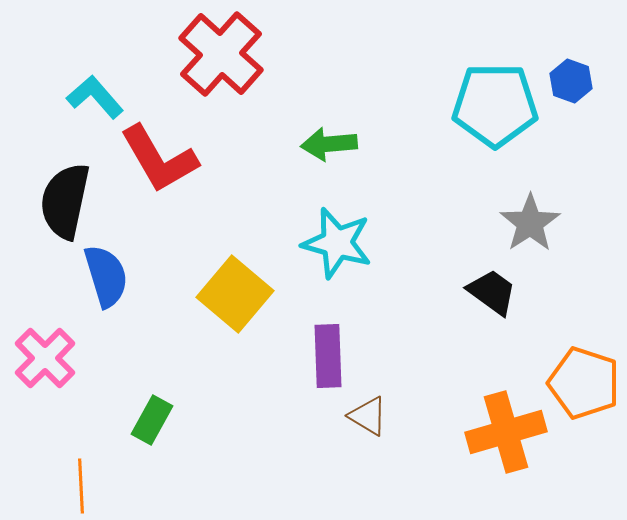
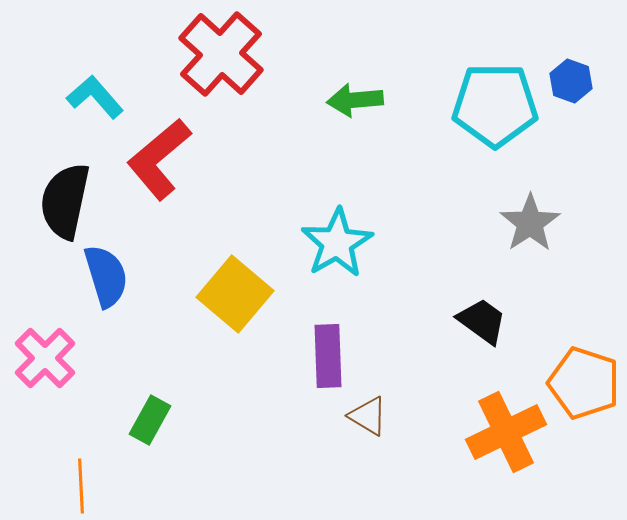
green arrow: moved 26 px right, 44 px up
red L-shape: rotated 80 degrees clockwise
cyan star: rotated 26 degrees clockwise
black trapezoid: moved 10 px left, 29 px down
green rectangle: moved 2 px left
orange cross: rotated 10 degrees counterclockwise
